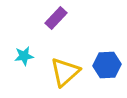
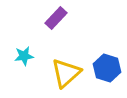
blue hexagon: moved 3 px down; rotated 20 degrees clockwise
yellow triangle: moved 1 px right, 1 px down
